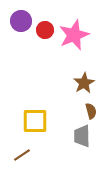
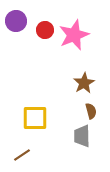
purple circle: moved 5 px left
yellow square: moved 3 px up
